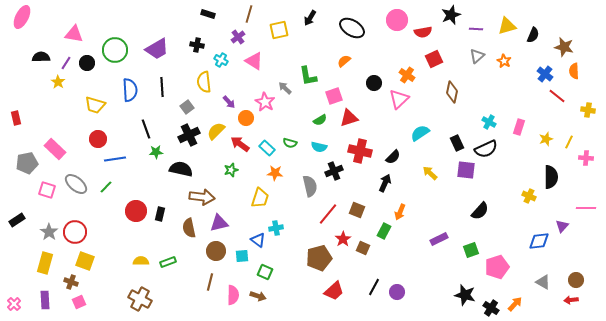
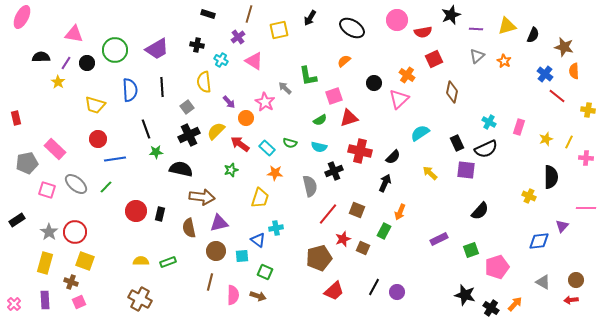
red star at (343, 239): rotated 14 degrees clockwise
